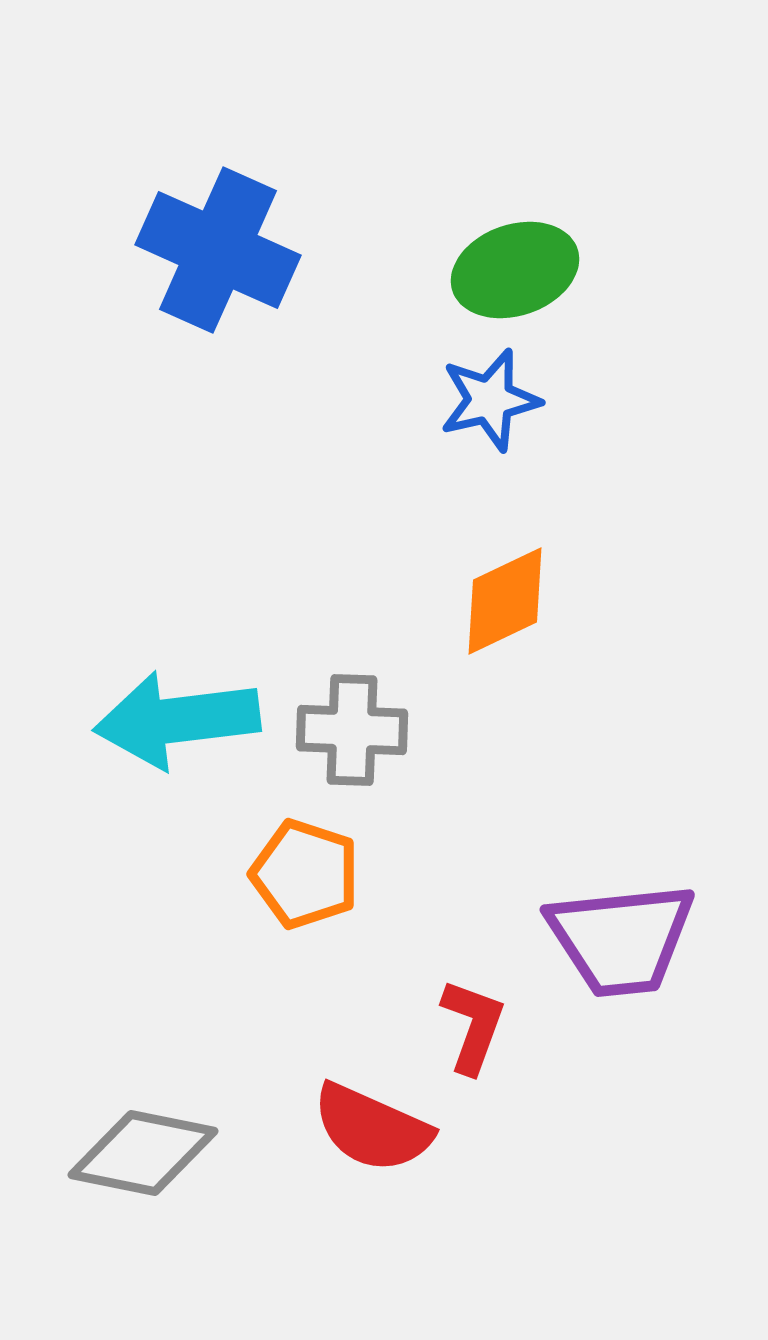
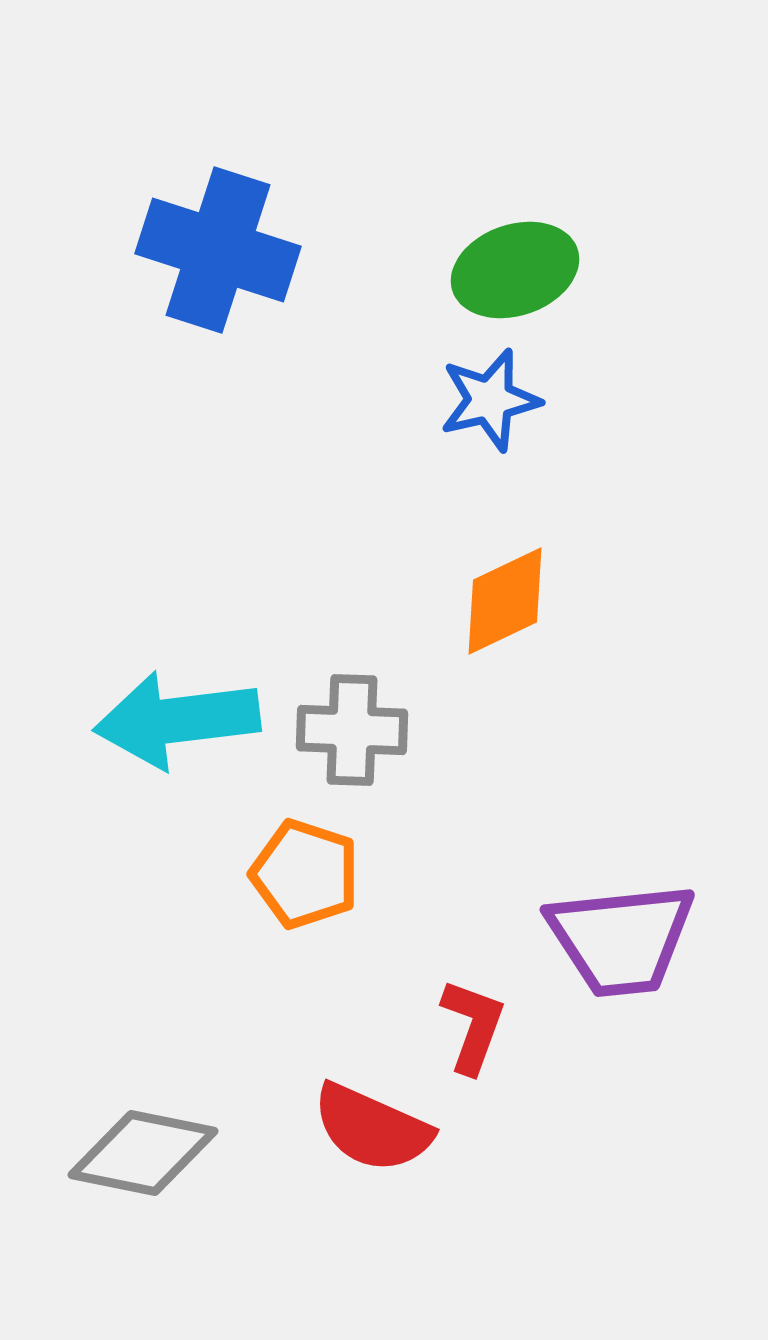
blue cross: rotated 6 degrees counterclockwise
